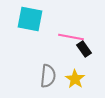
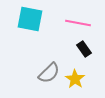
pink line: moved 7 px right, 14 px up
gray semicircle: moved 1 px right, 3 px up; rotated 40 degrees clockwise
